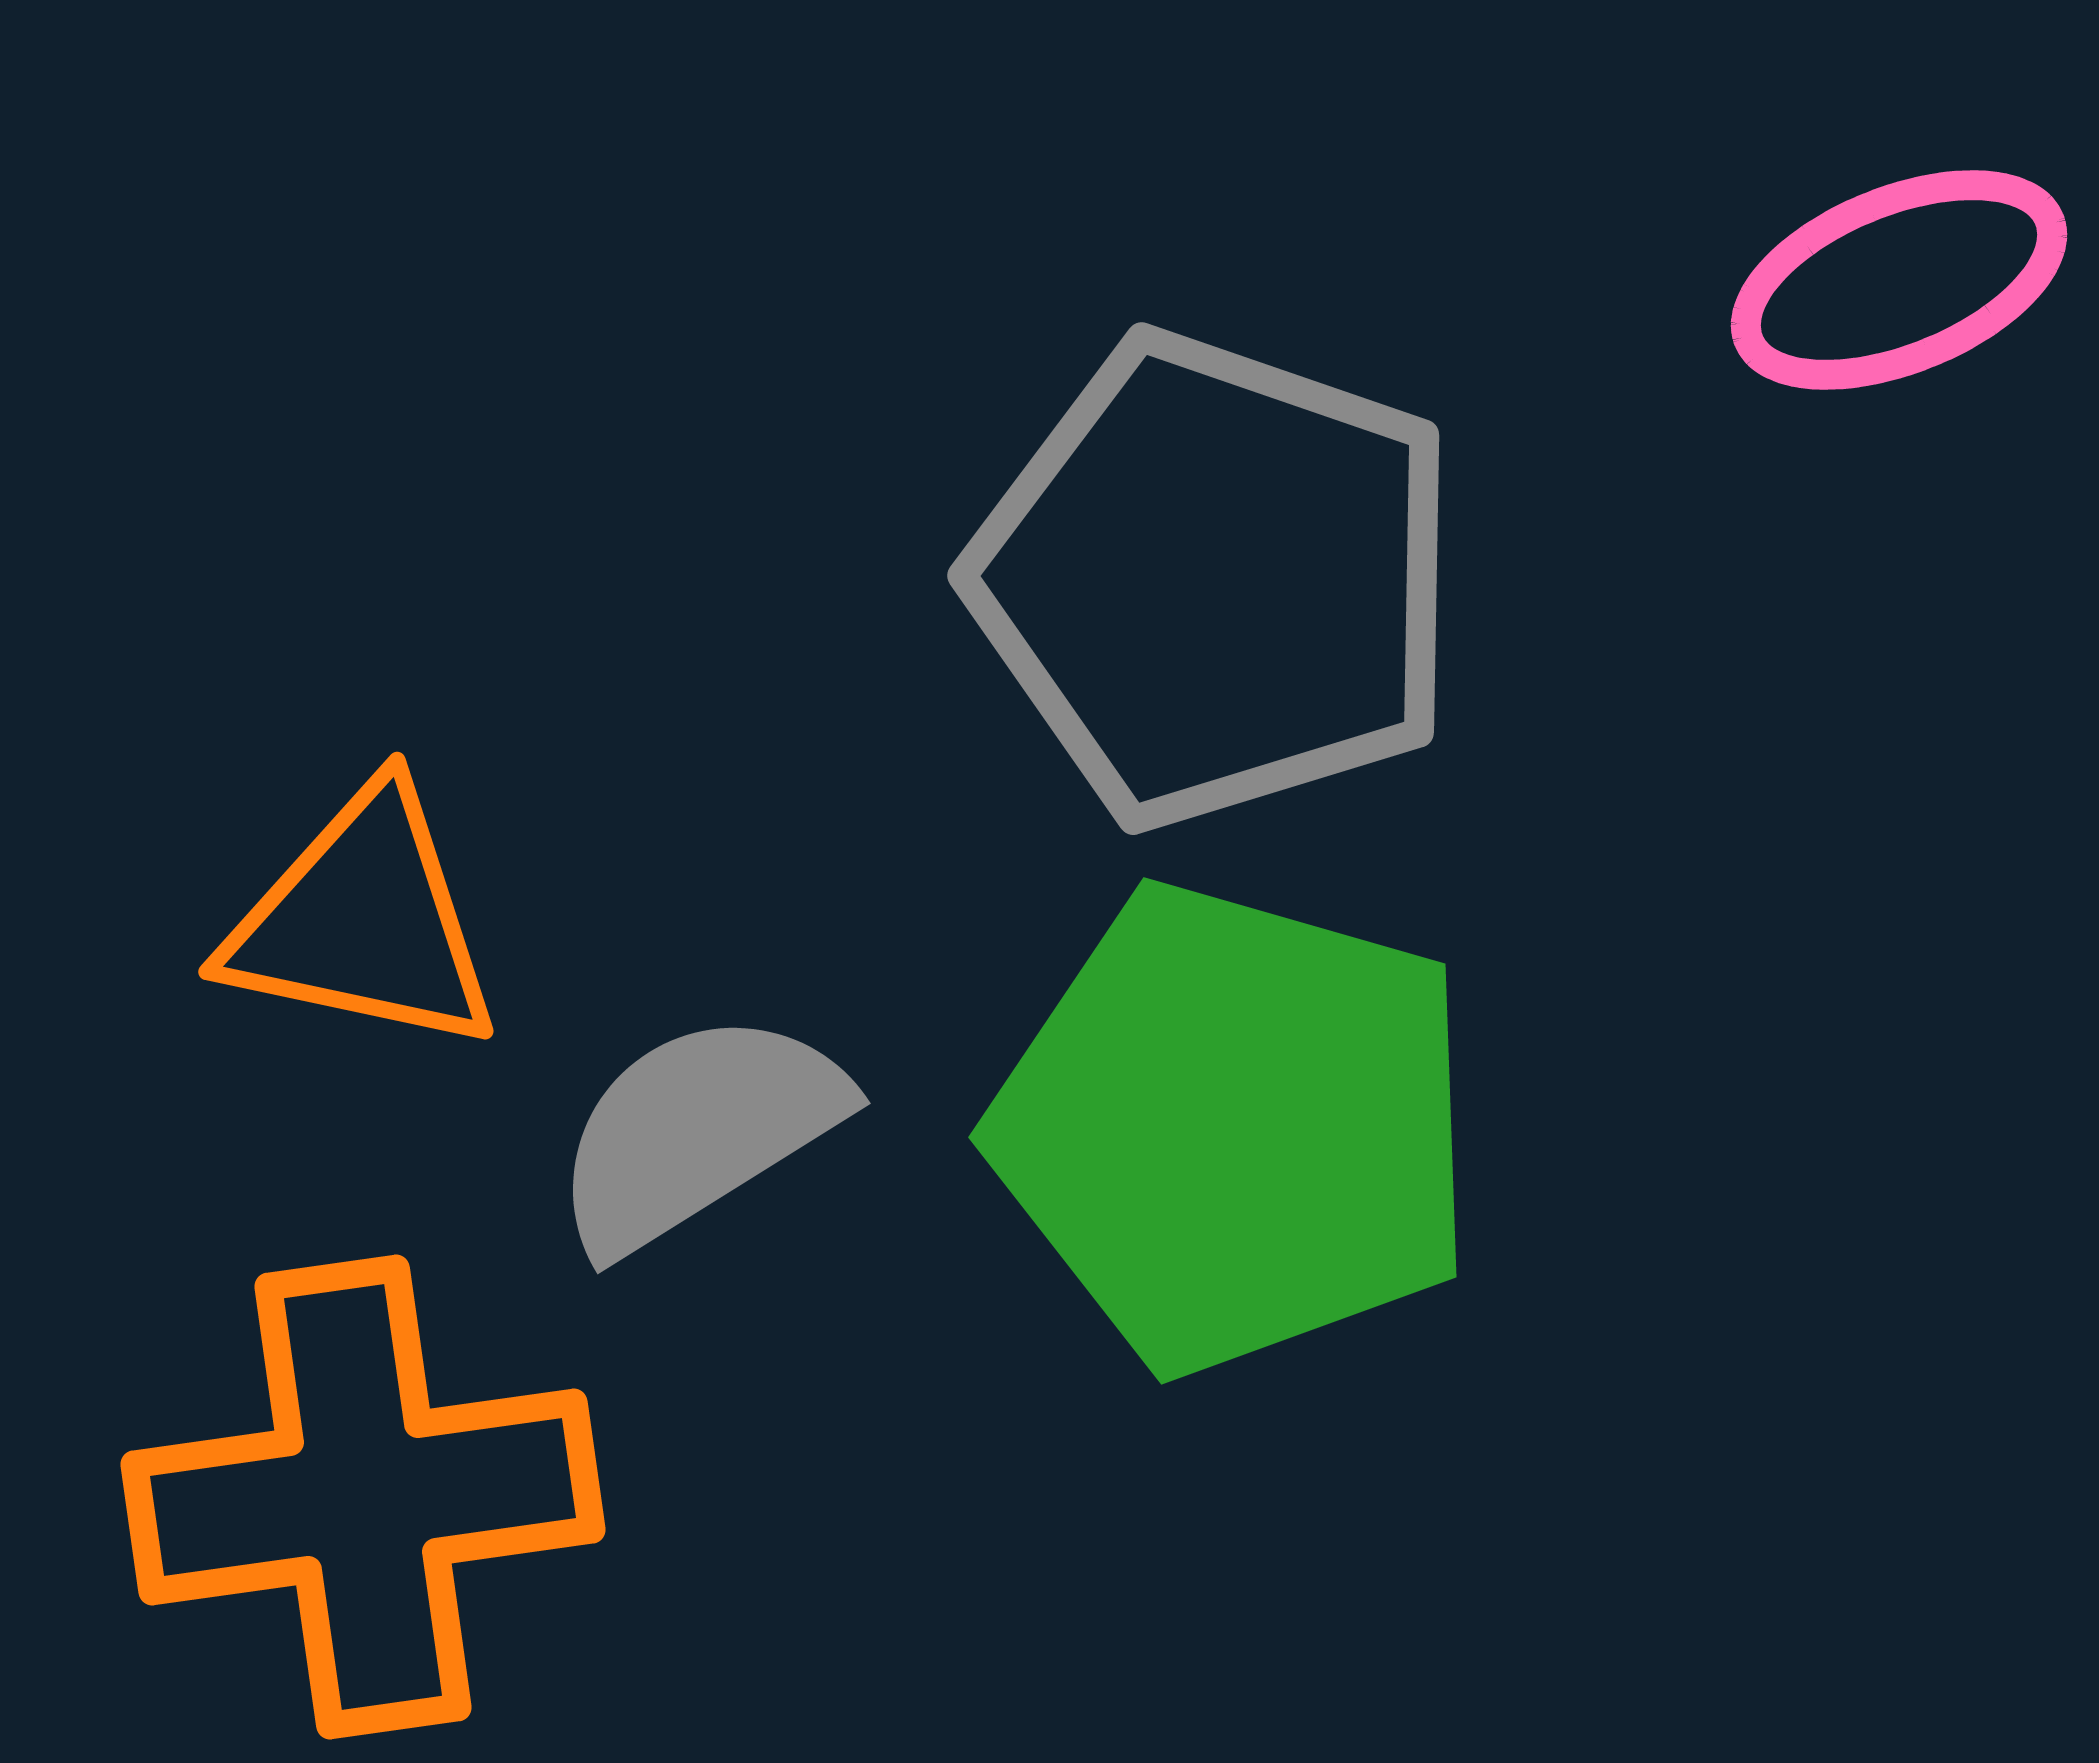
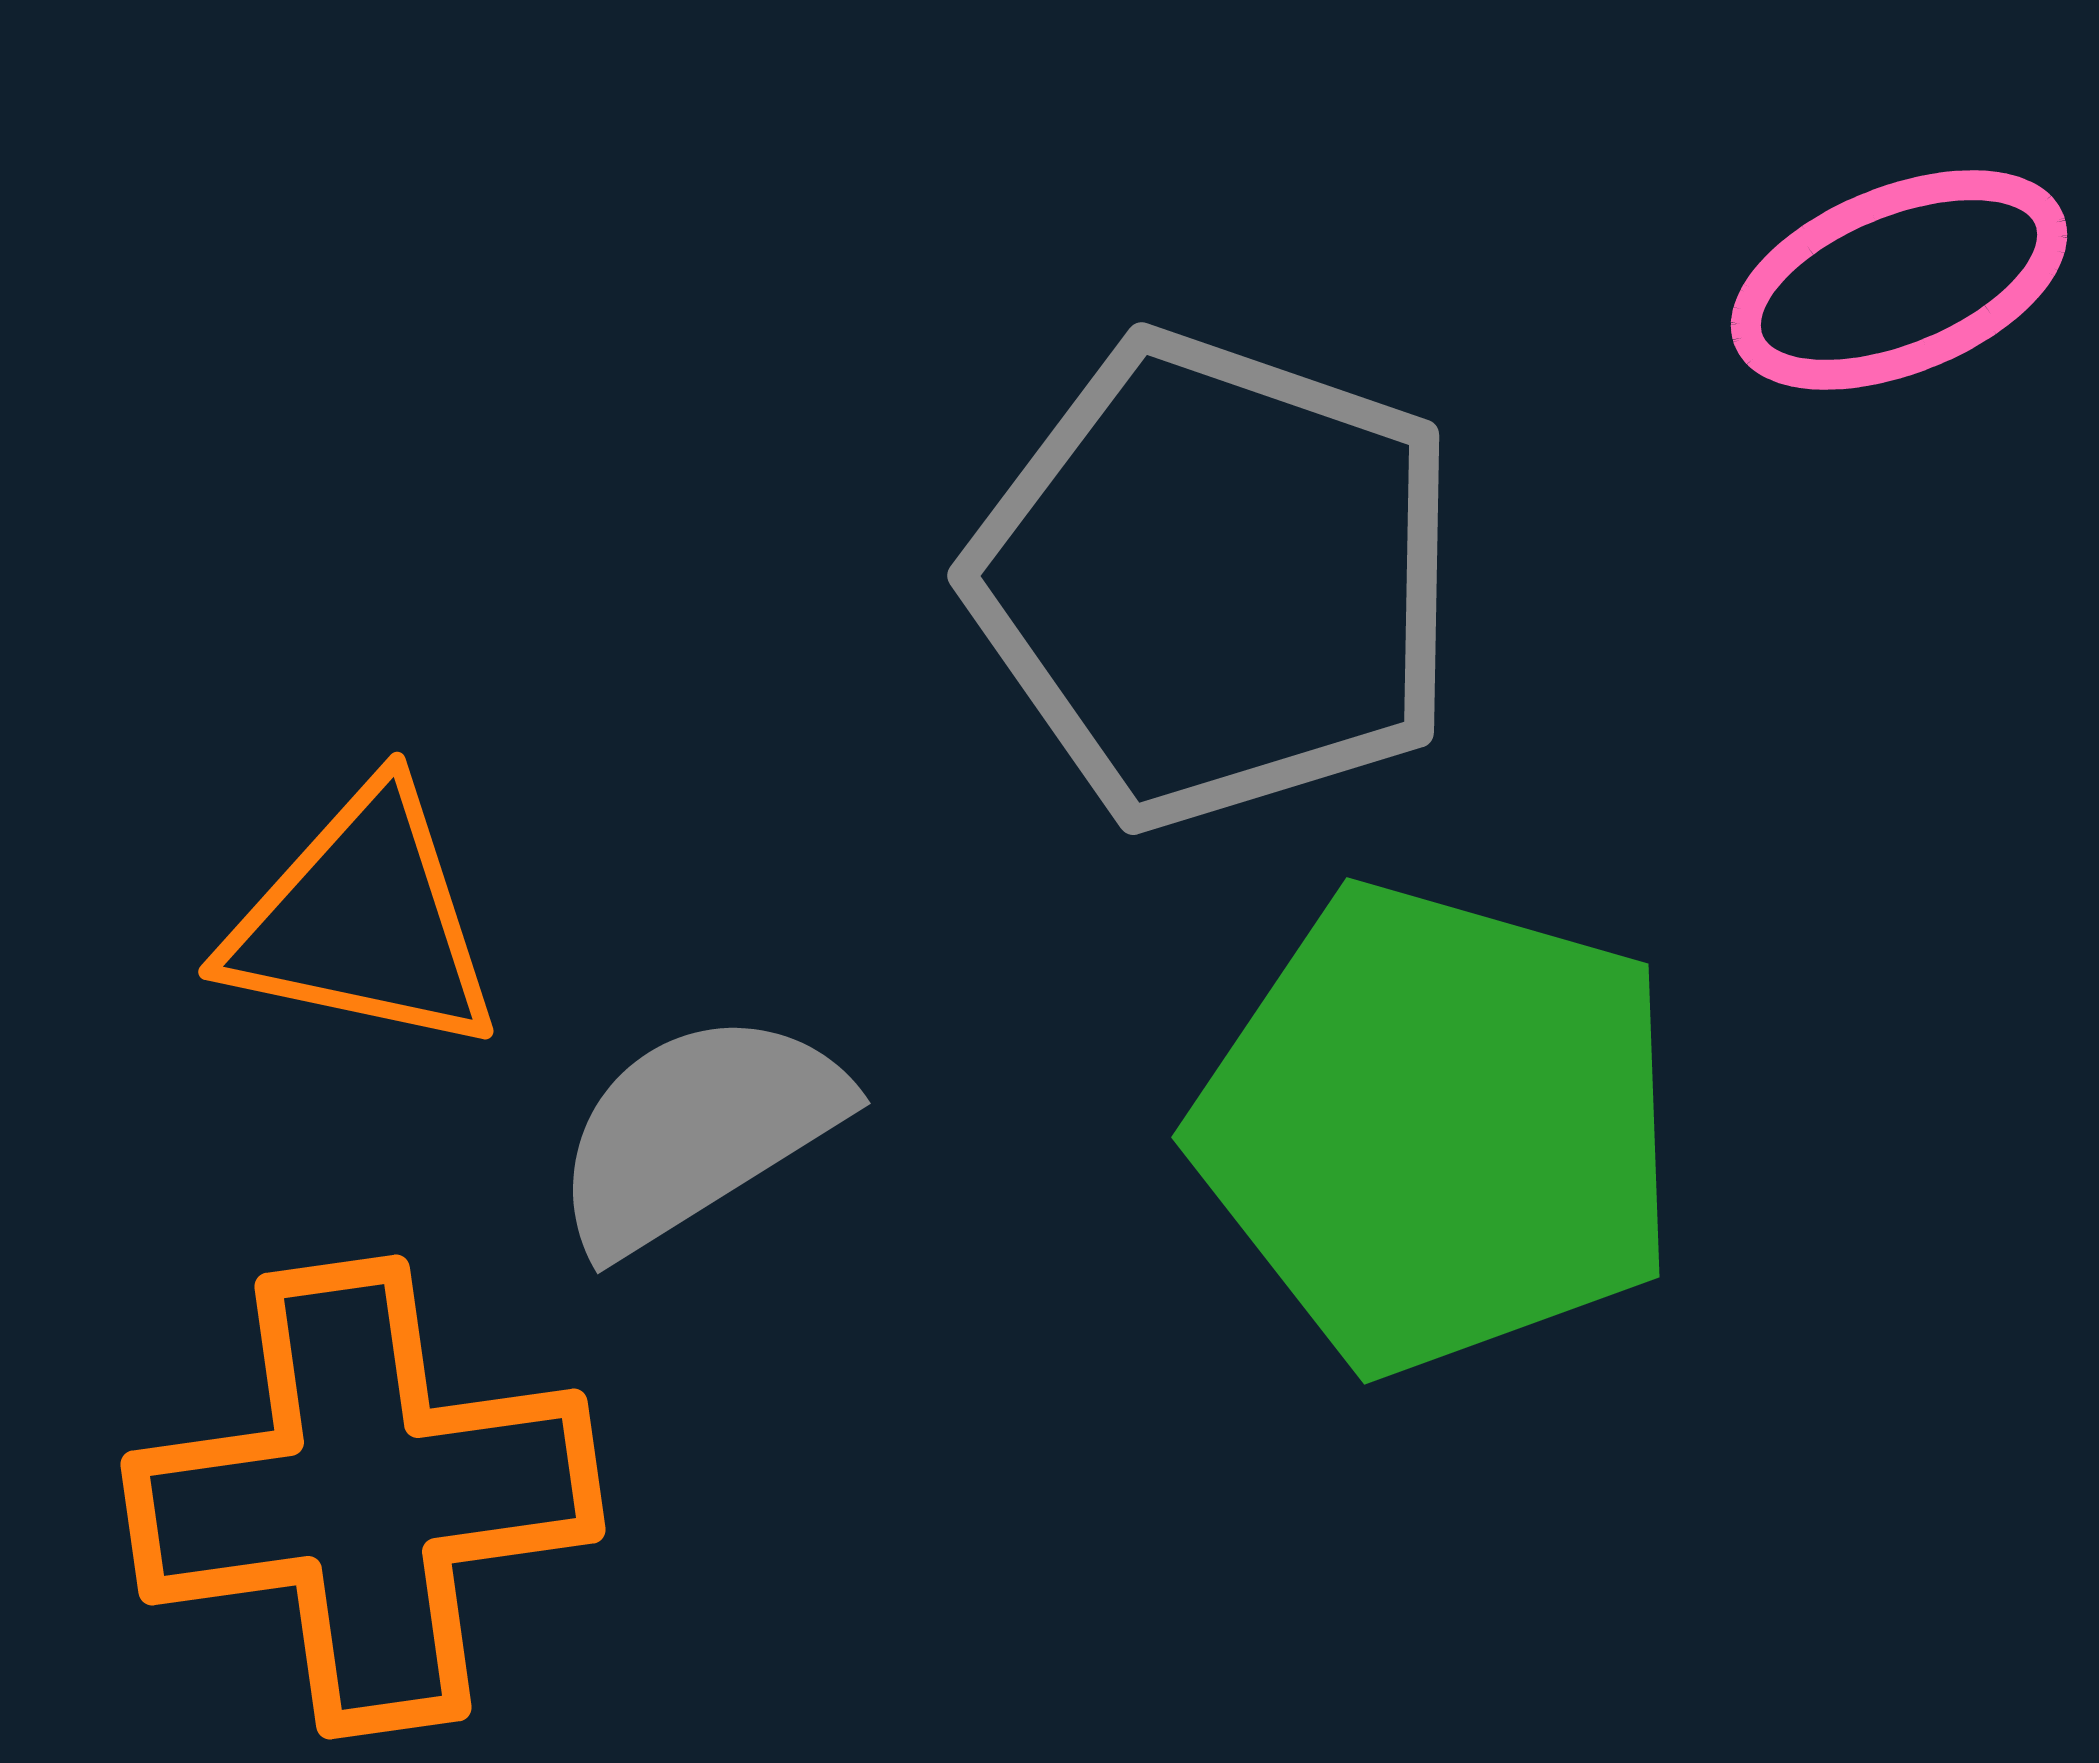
green pentagon: moved 203 px right
